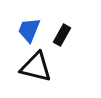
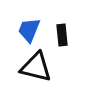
black rectangle: rotated 35 degrees counterclockwise
